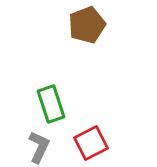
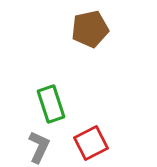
brown pentagon: moved 3 px right, 4 px down; rotated 9 degrees clockwise
